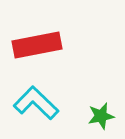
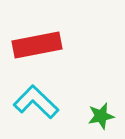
cyan L-shape: moved 1 px up
